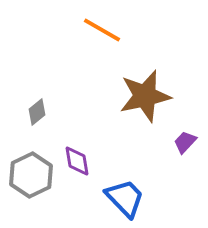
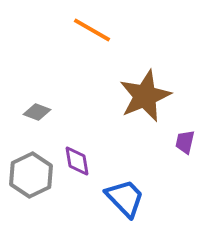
orange line: moved 10 px left
brown star: rotated 10 degrees counterclockwise
gray diamond: rotated 60 degrees clockwise
purple trapezoid: rotated 30 degrees counterclockwise
